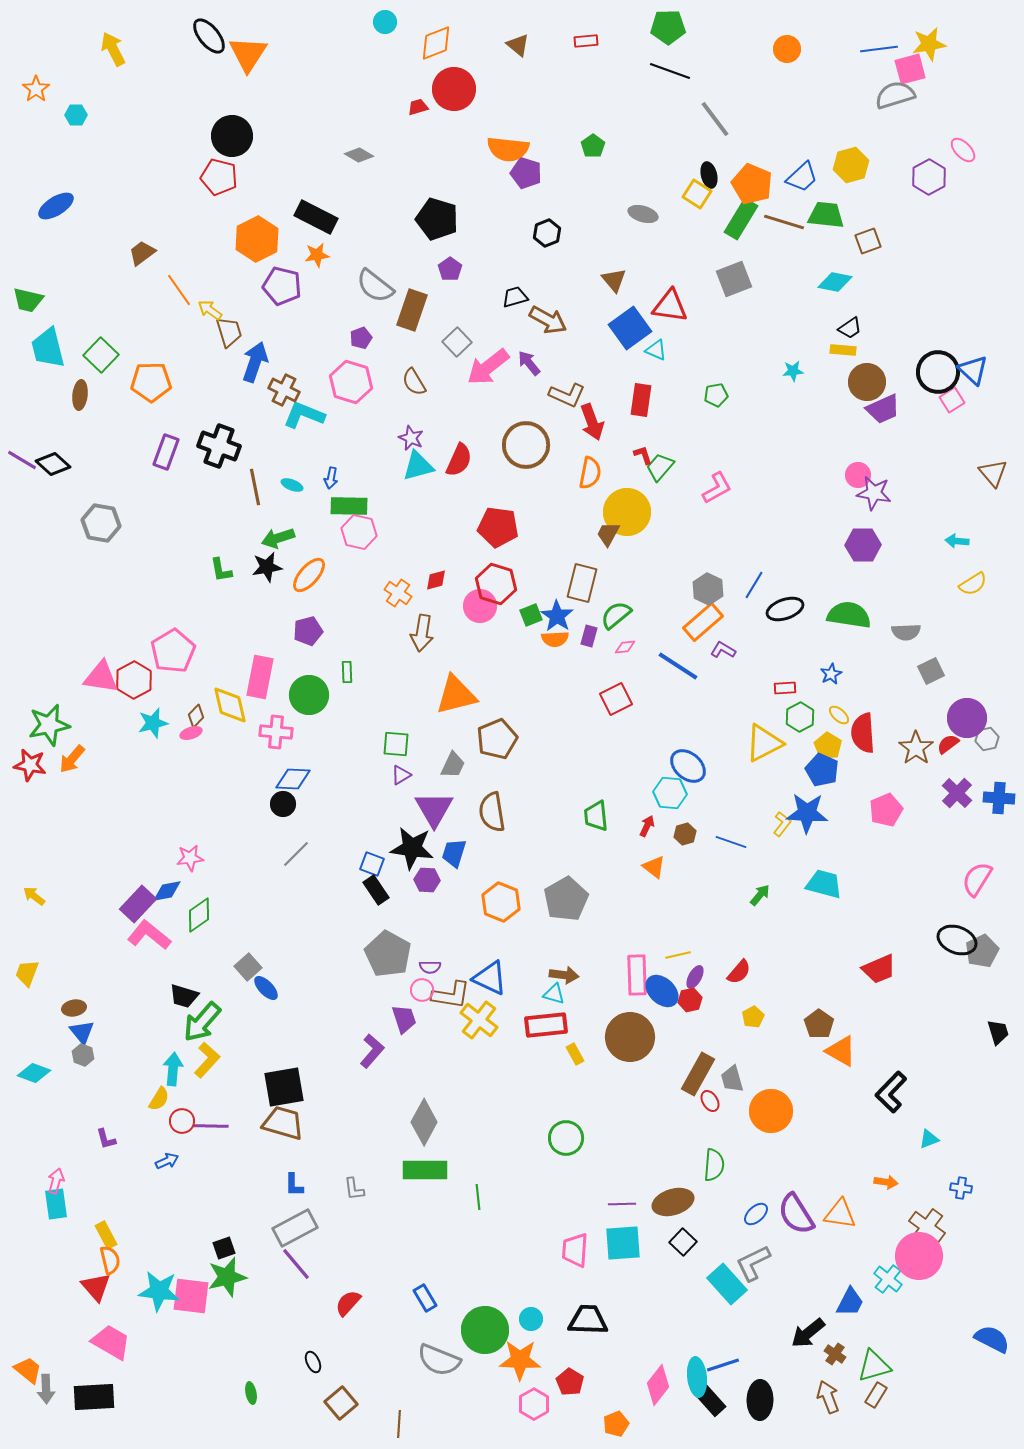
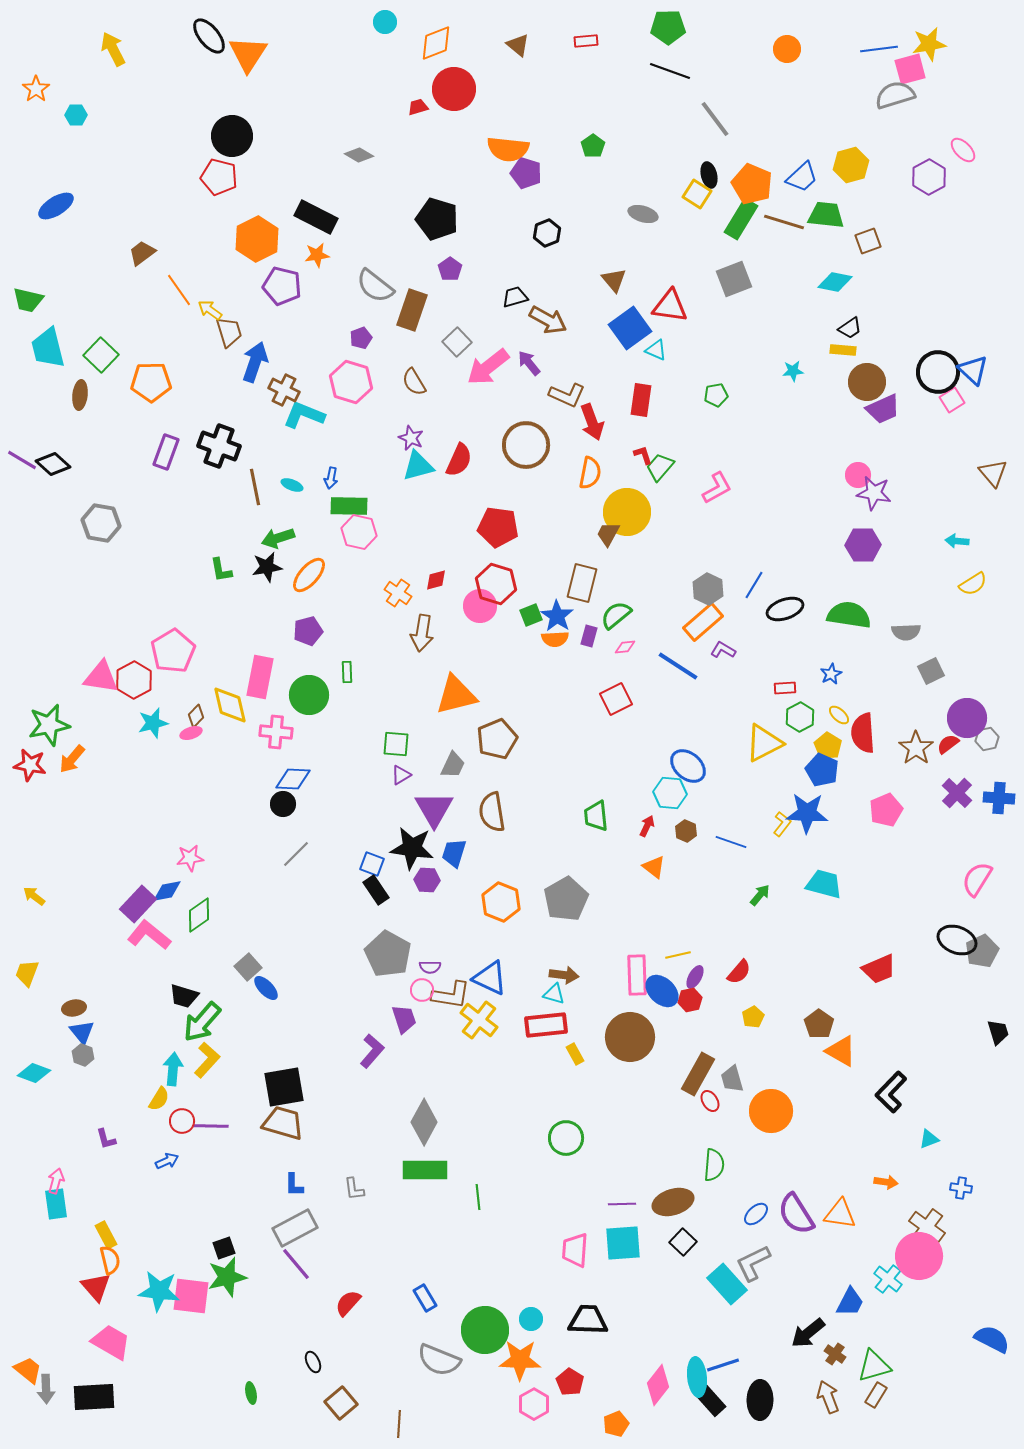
brown hexagon at (685, 834): moved 1 px right, 3 px up; rotated 20 degrees counterclockwise
